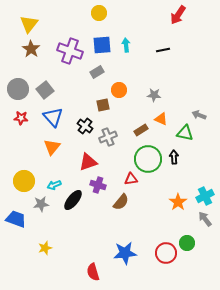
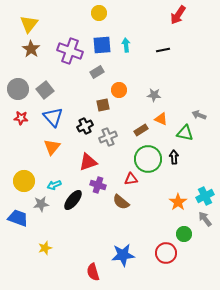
black cross at (85, 126): rotated 28 degrees clockwise
brown semicircle at (121, 202): rotated 90 degrees clockwise
blue trapezoid at (16, 219): moved 2 px right, 1 px up
green circle at (187, 243): moved 3 px left, 9 px up
blue star at (125, 253): moved 2 px left, 2 px down
